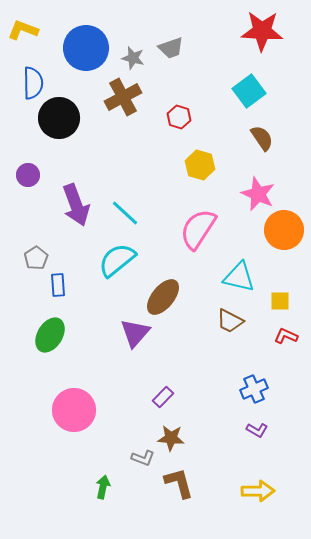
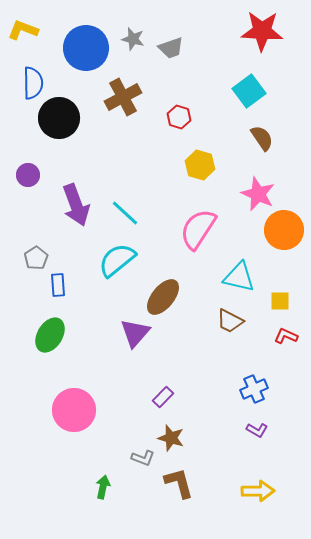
gray star: moved 19 px up
brown star: rotated 12 degrees clockwise
